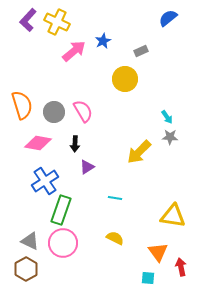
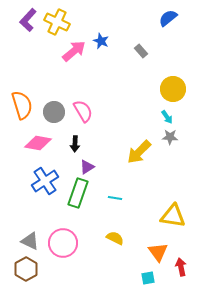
blue star: moved 2 px left; rotated 21 degrees counterclockwise
gray rectangle: rotated 72 degrees clockwise
yellow circle: moved 48 px right, 10 px down
green rectangle: moved 17 px right, 17 px up
cyan square: rotated 16 degrees counterclockwise
